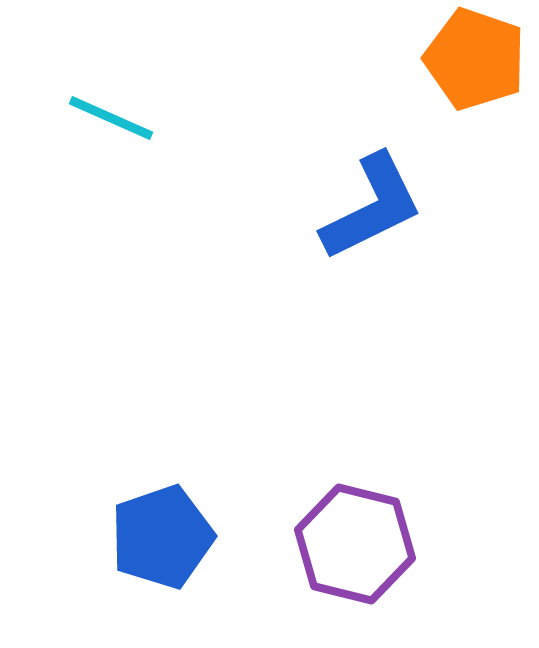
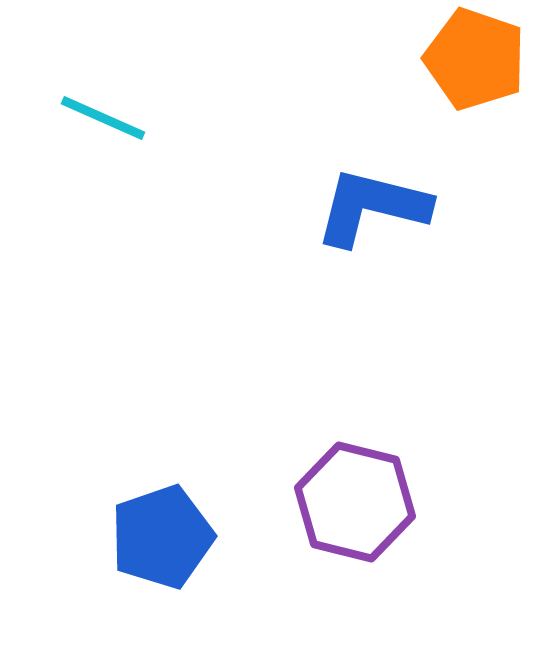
cyan line: moved 8 px left
blue L-shape: rotated 140 degrees counterclockwise
purple hexagon: moved 42 px up
